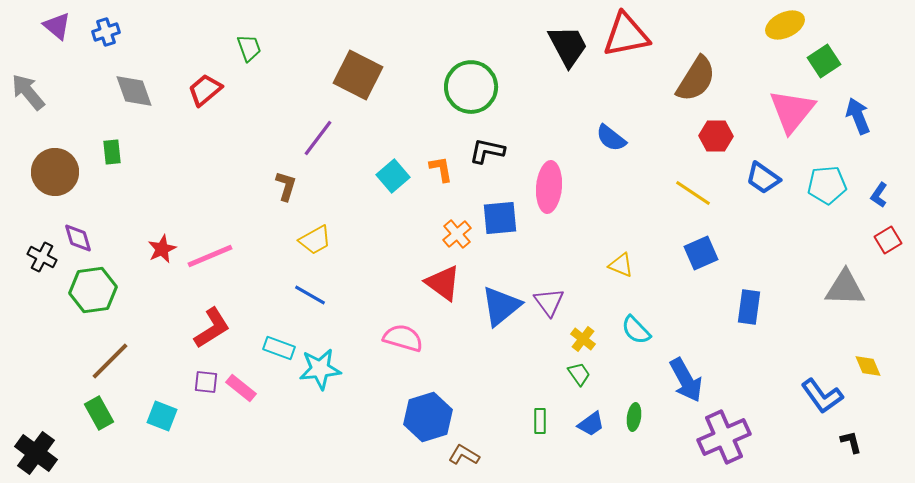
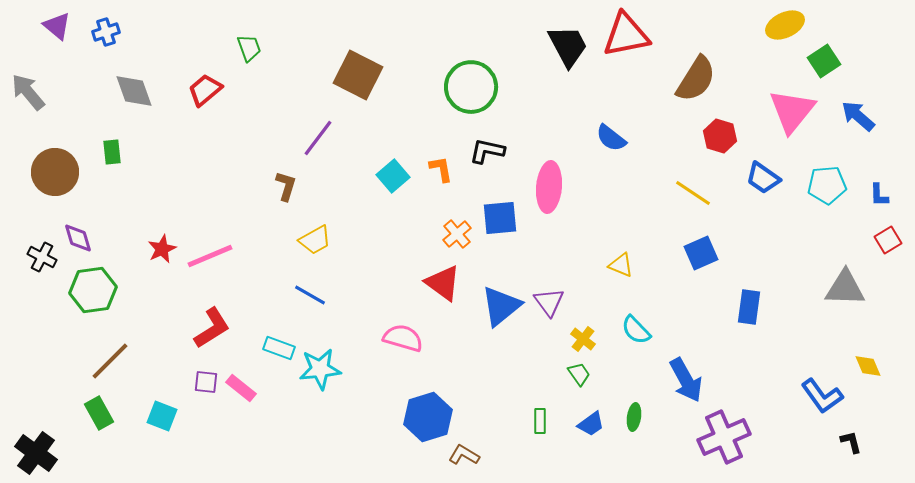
blue arrow at (858, 116): rotated 27 degrees counterclockwise
red hexagon at (716, 136): moved 4 px right; rotated 16 degrees clockwise
blue L-shape at (879, 195): rotated 35 degrees counterclockwise
